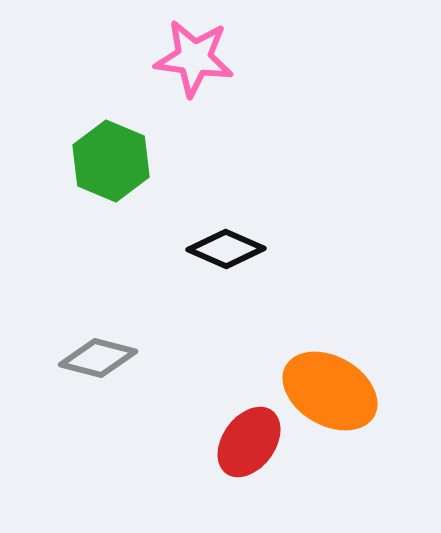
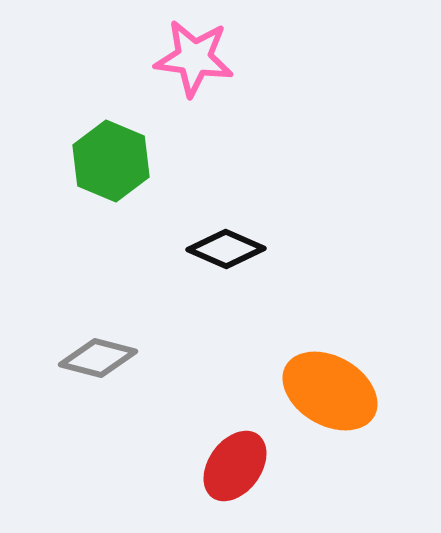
red ellipse: moved 14 px left, 24 px down
